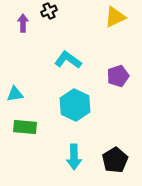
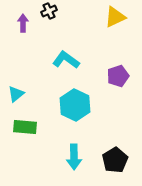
cyan L-shape: moved 2 px left
cyan triangle: moved 1 px right; rotated 30 degrees counterclockwise
